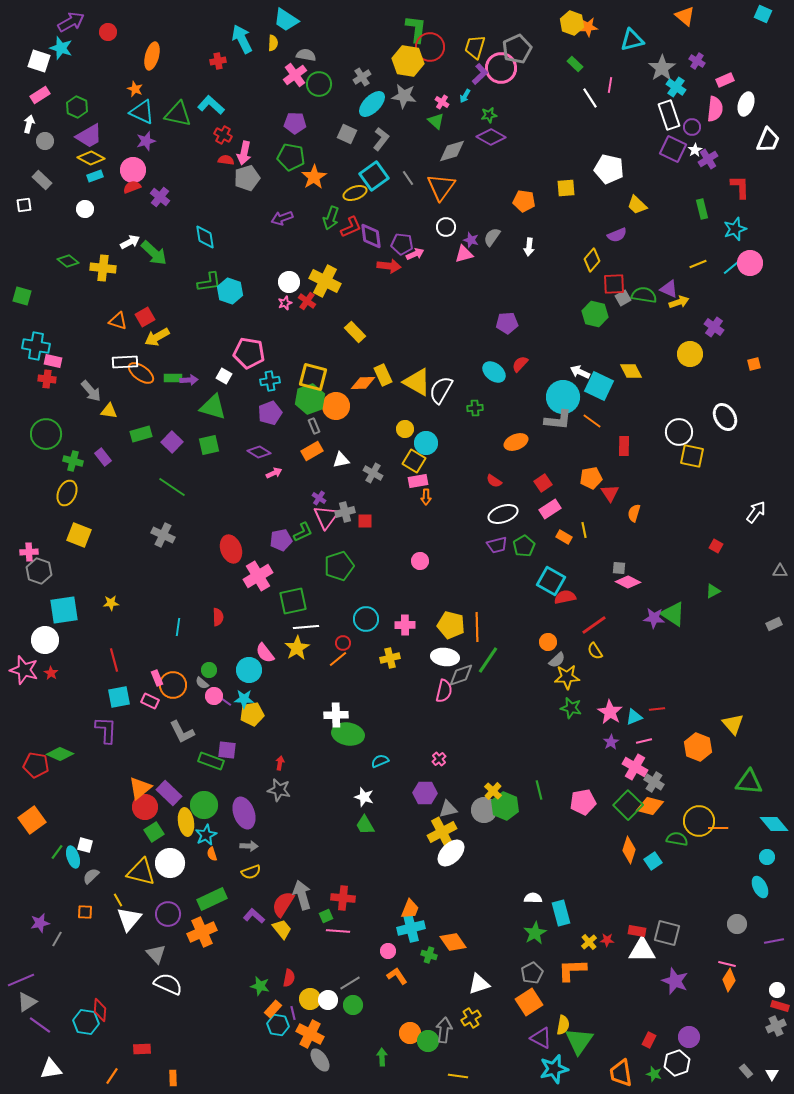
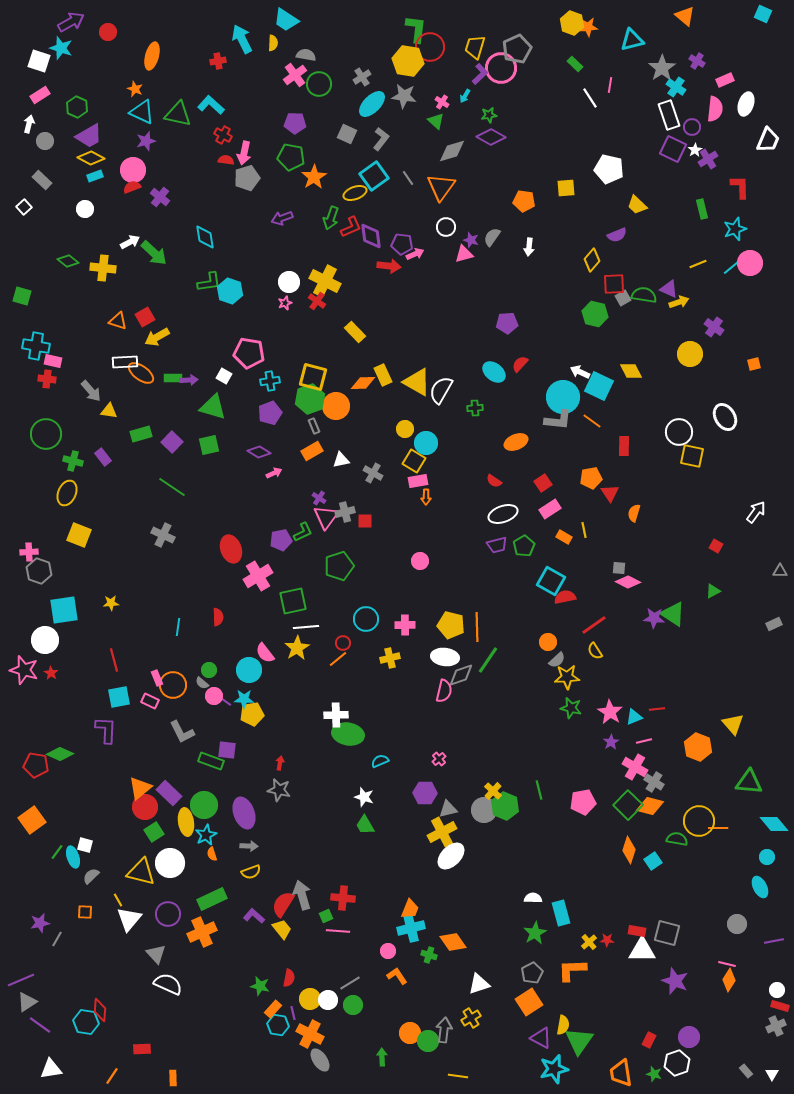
white square at (24, 205): moved 2 px down; rotated 35 degrees counterclockwise
red cross at (307, 301): moved 10 px right
white ellipse at (451, 853): moved 3 px down
